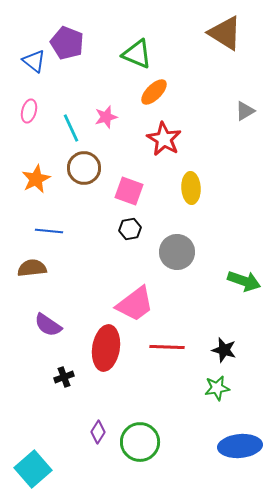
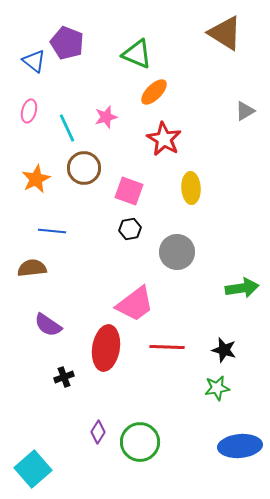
cyan line: moved 4 px left
blue line: moved 3 px right
green arrow: moved 2 px left, 7 px down; rotated 28 degrees counterclockwise
